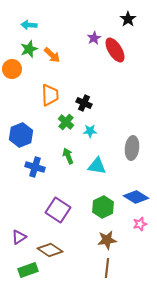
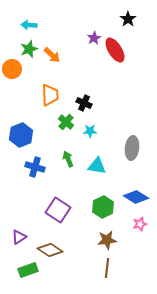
green arrow: moved 3 px down
